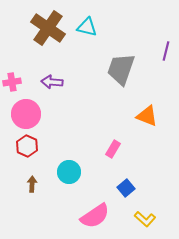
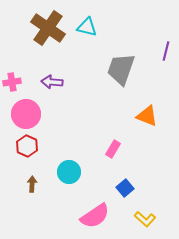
blue square: moved 1 px left
